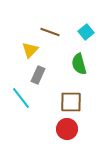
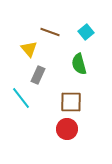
yellow triangle: moved 1 px left, 1 px up; rotated 24 degrees counterclockwise
